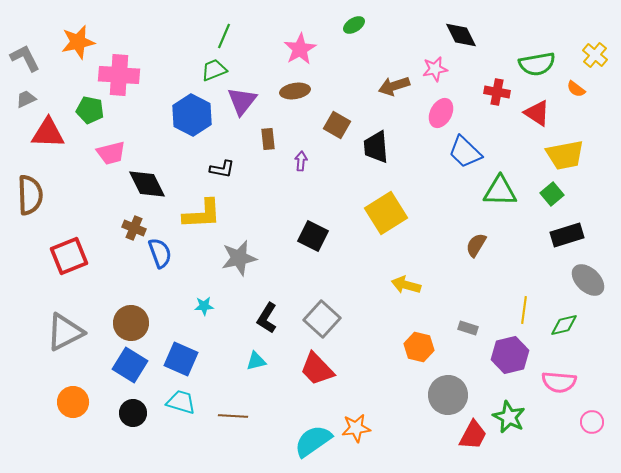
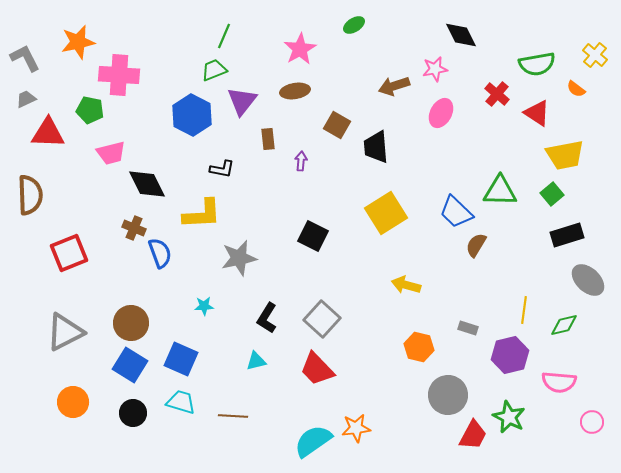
red cross at (497, 92): moved 2 px down; rotated 30 degrees clockwise
blue trapezoid at (465, 152): moved 9 px left, 60 px down
red square at (69, 256): moved 3 px up
